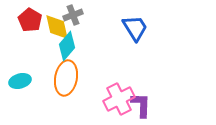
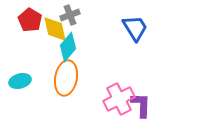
gray cross: moved 3 px left
yellow diamond: moved 2 px left, 2 px down
cyan diamond: moved 1 px right, 1 px down
